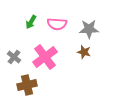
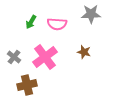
gray star: moved 2 px right, 15 px up
